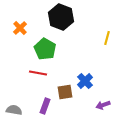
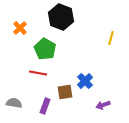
yellow line: moved 4 px right
gray semicircle: moved 7 px up
